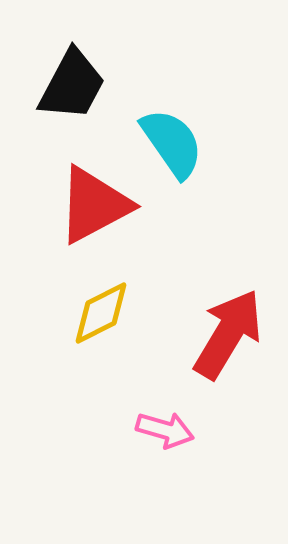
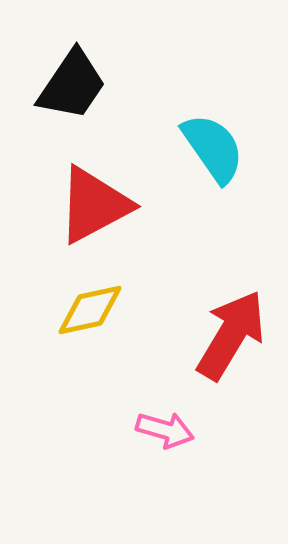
black trapezoid: rotated 6 degrees clockwise
cyan semicircle: moved 41 px right, 5 px down
yellow diamond: moved 11 px left, 3 px up; rotated 14 degrees clockwise
red arrow: moved 3 px right, 1 px down
